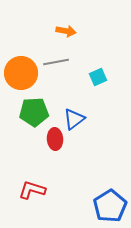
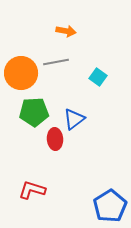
cyan square: rotated 30 degrees counterclockwise
